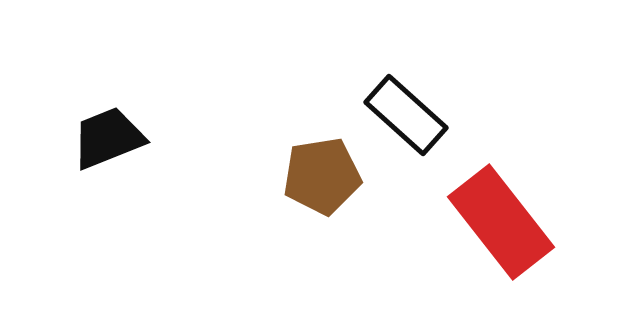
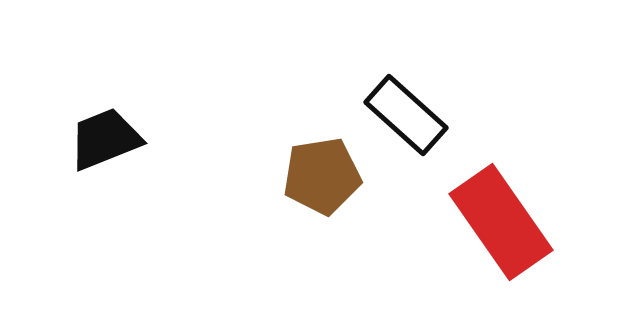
black trapezoid: moved 3 px left, 1 px down
red rectangle: rotated 3 degrees clockwise
